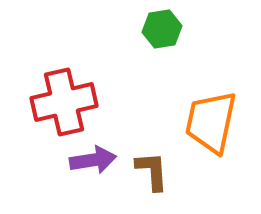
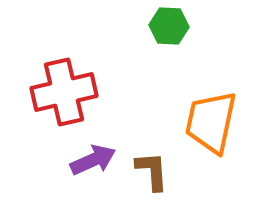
green hexagon: moved 7 px right, 3 px up; rotated 12 degrees clockwise
red cross: moved 10 px up
purple arrow: rotated 15 degrees counterclockwise
